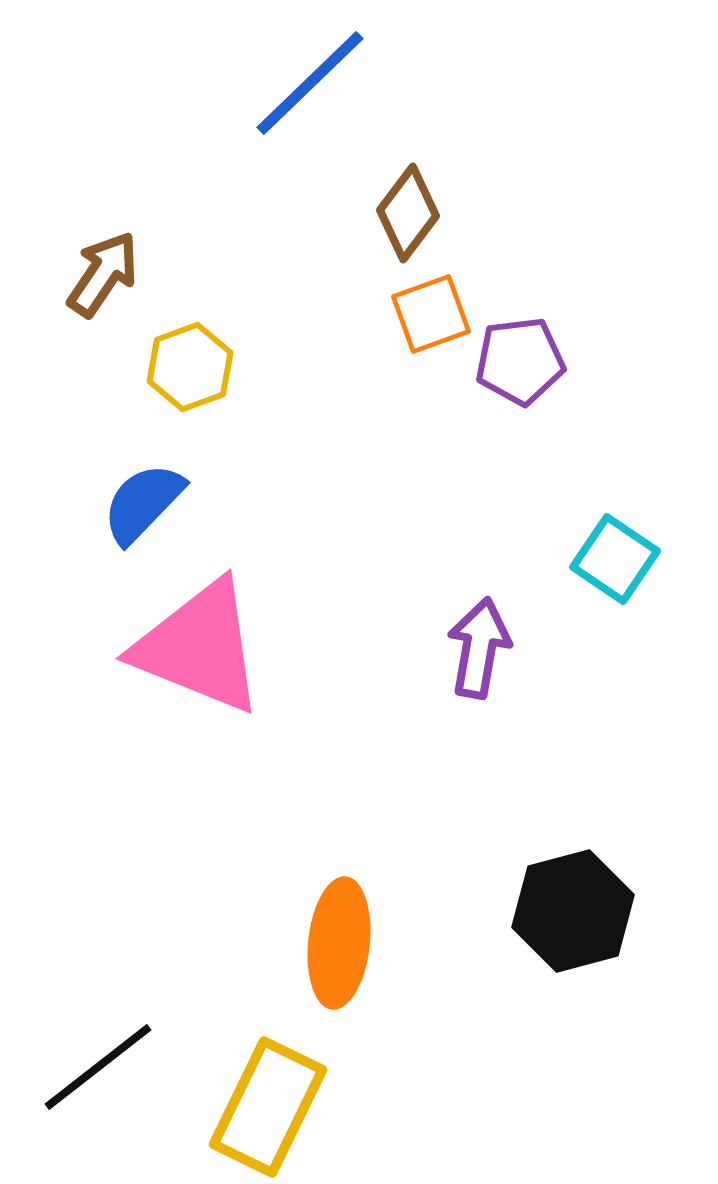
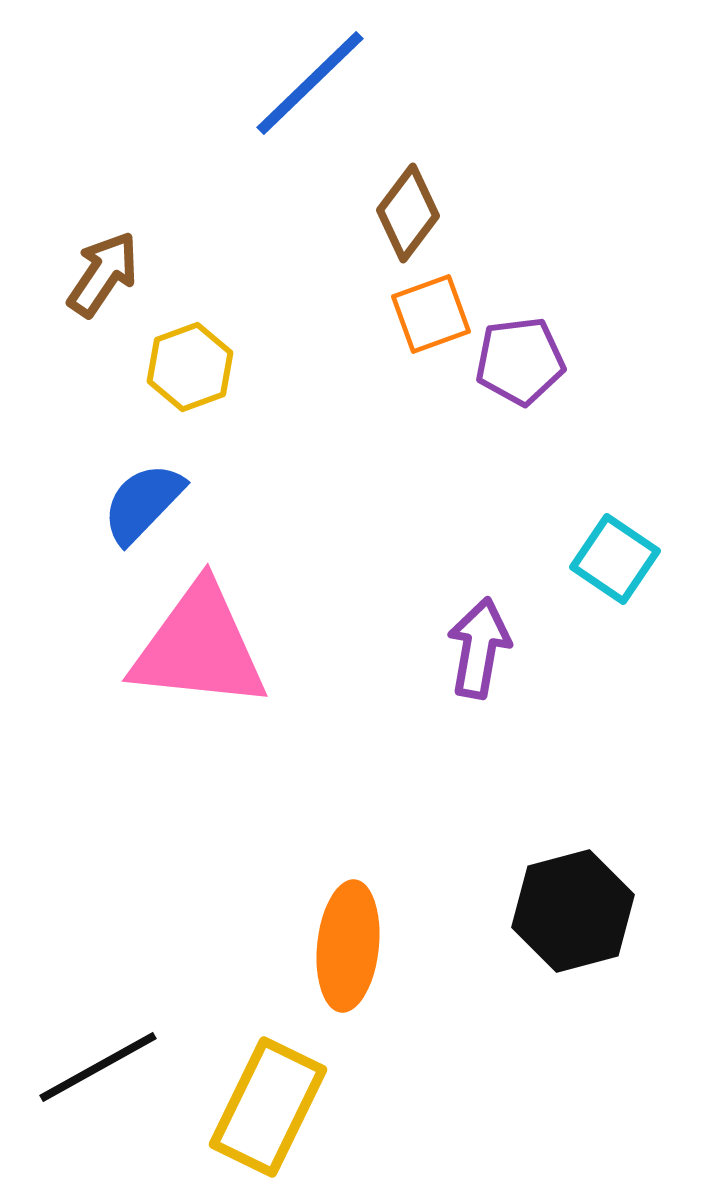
pink triangle: rotated 16 degrees counterclockwise
orange ellipse: moved 9 px right, 3 px down
black line: rotated 9 degrees clockwise
